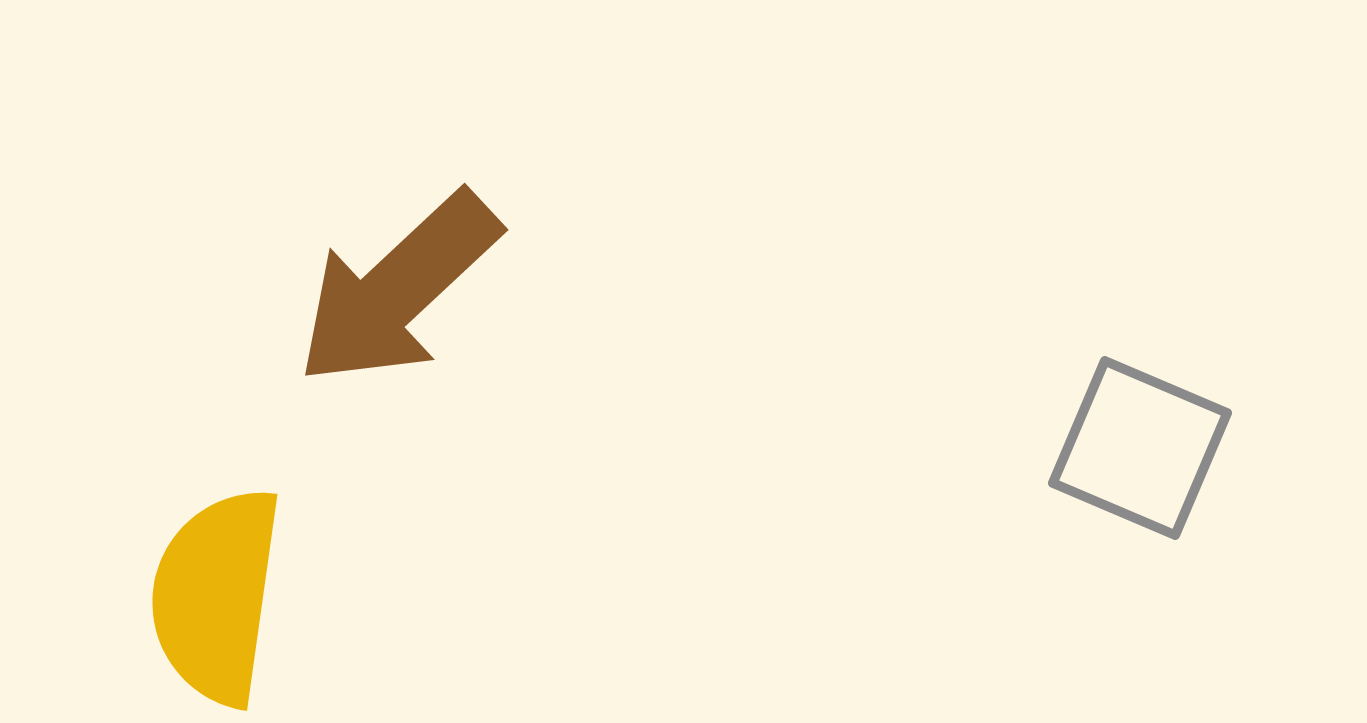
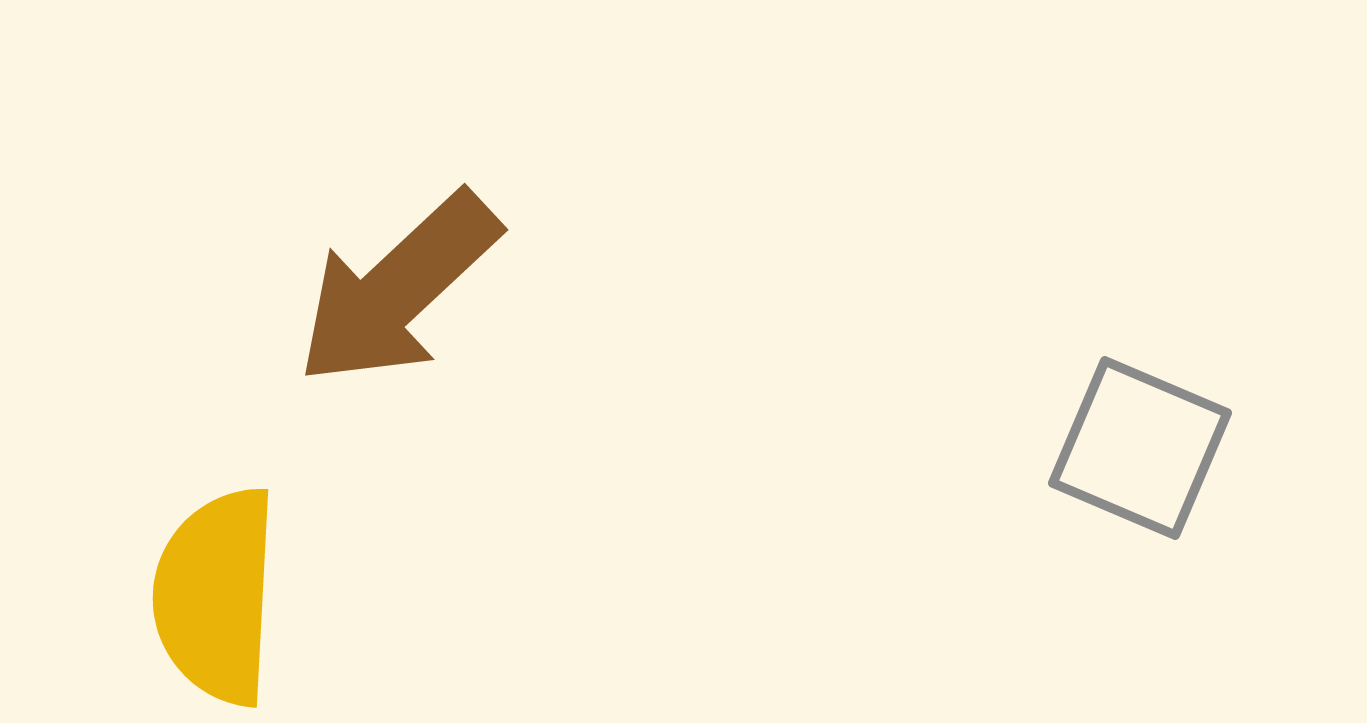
yellow semicircle: rotated 5 degrees counterclockwise
